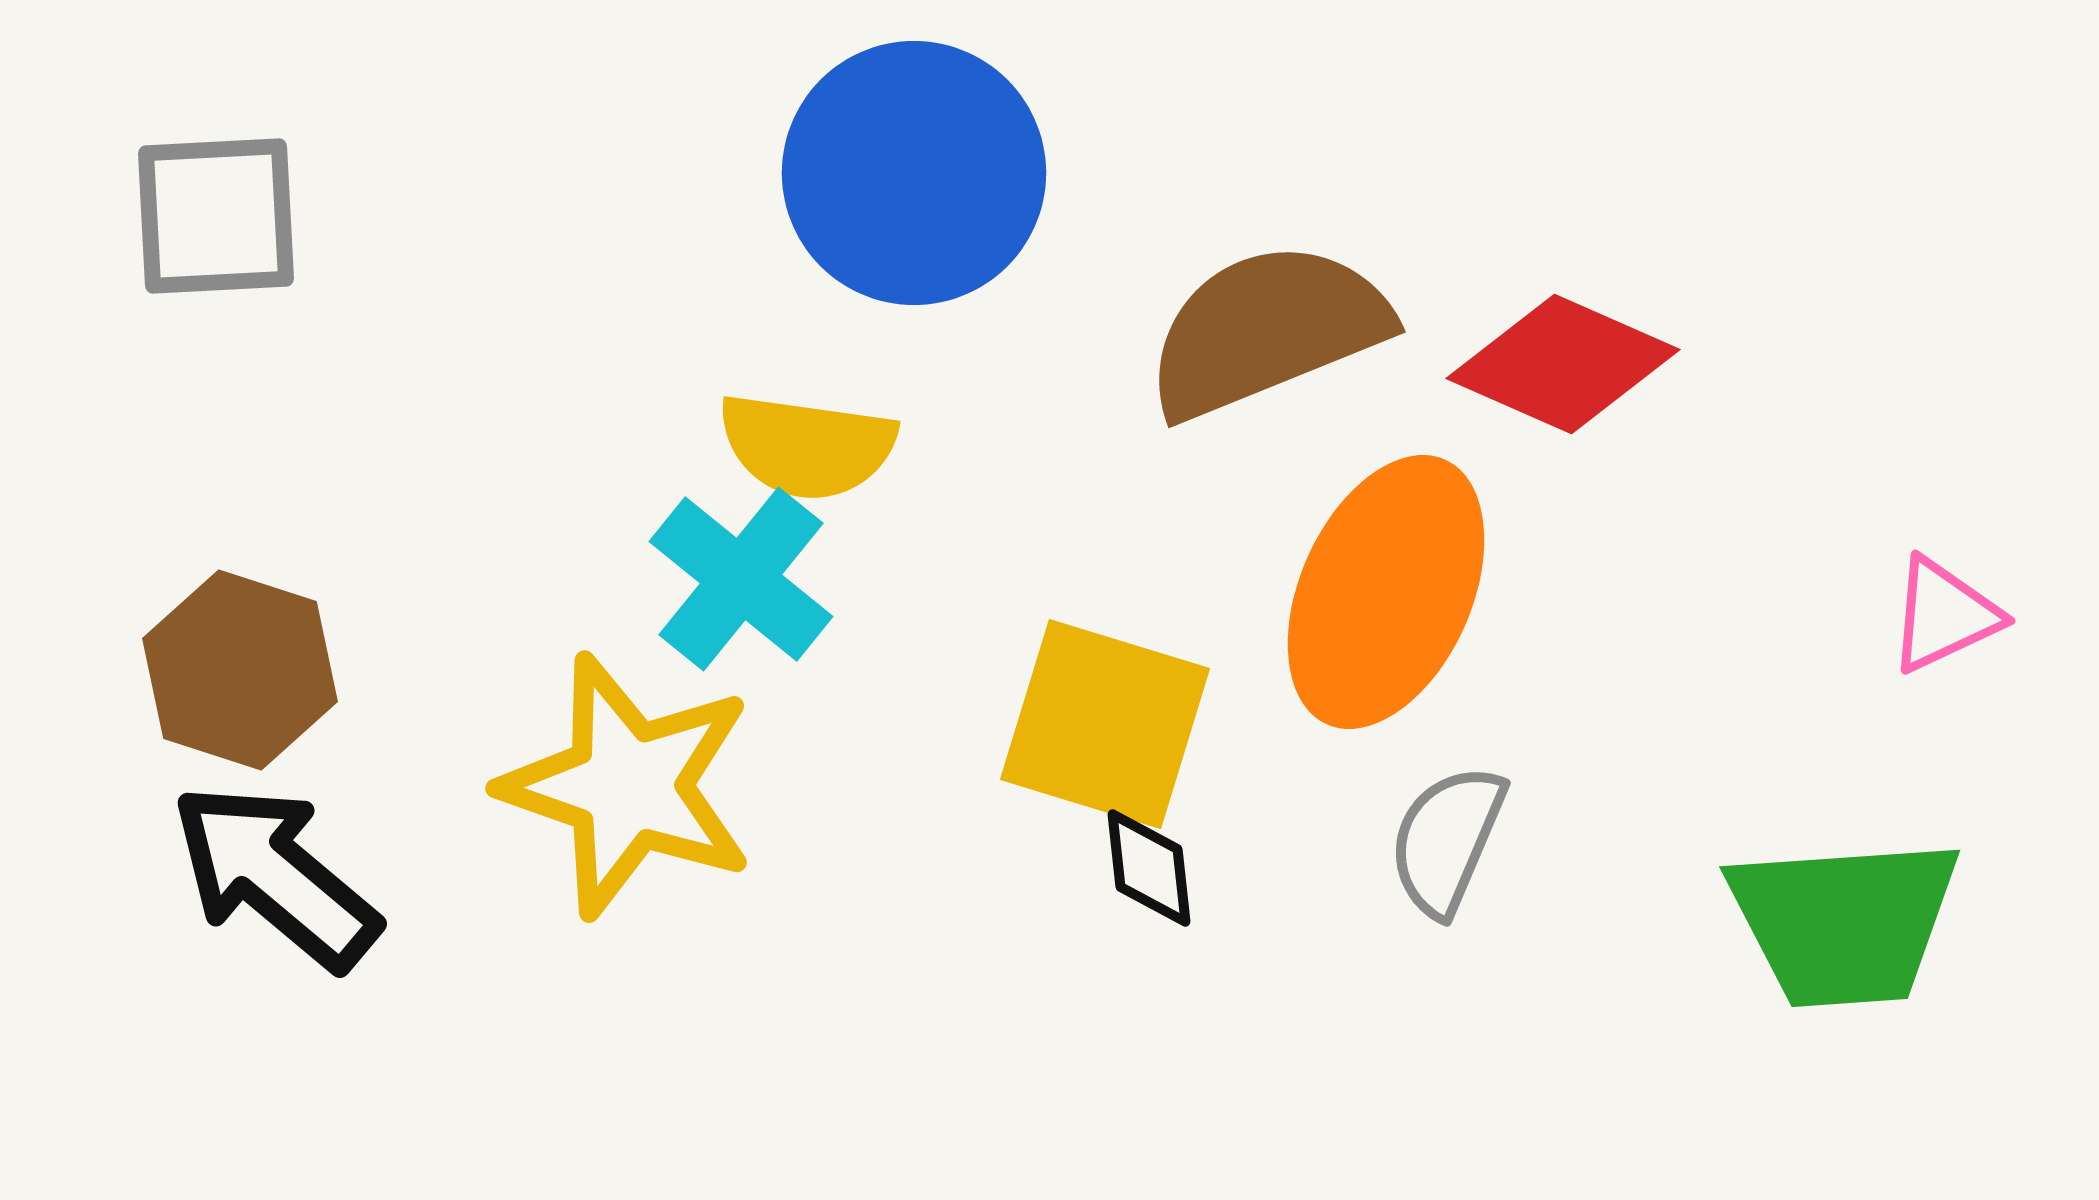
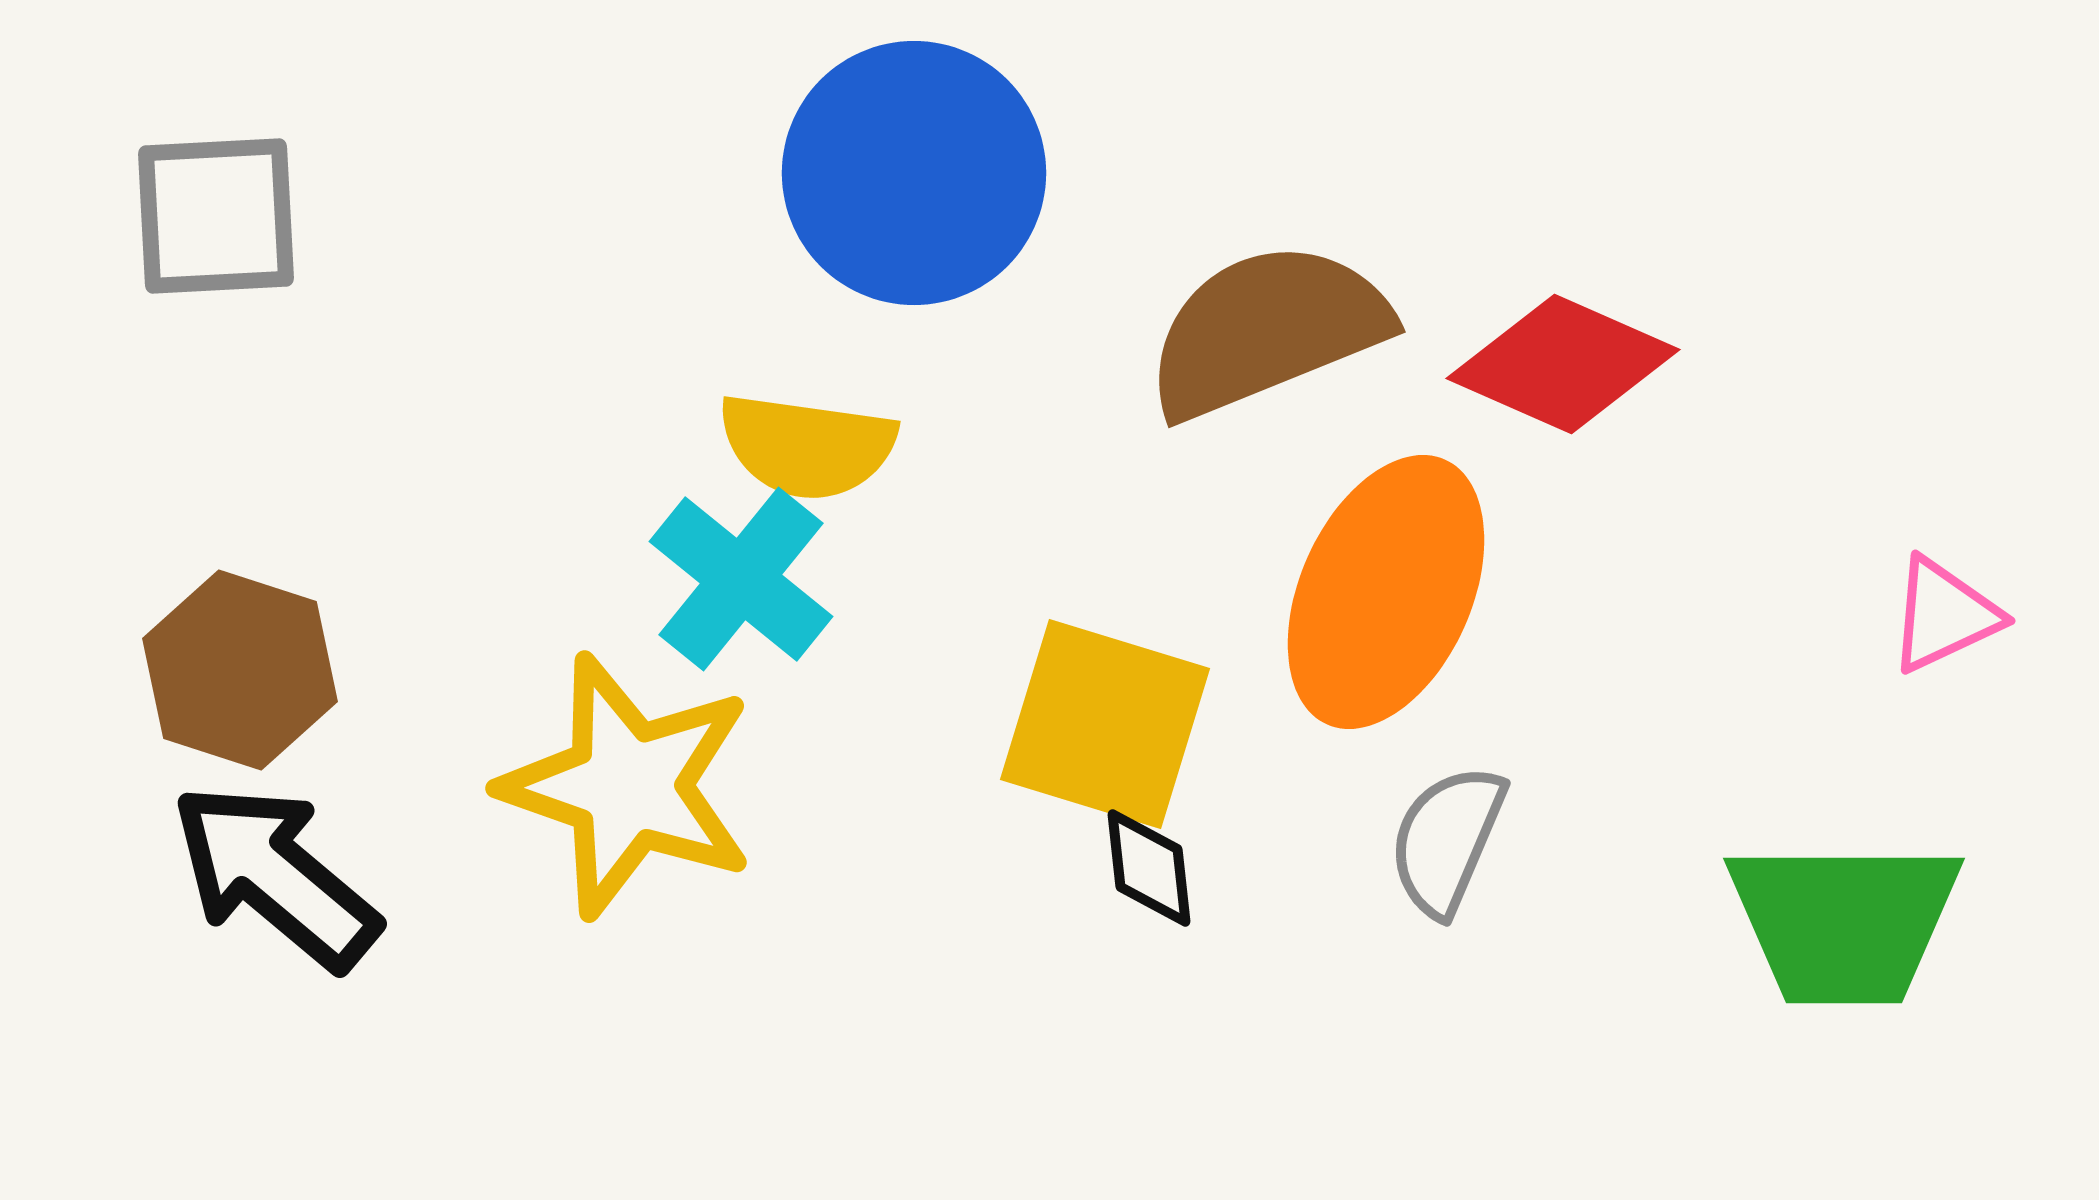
green trapezoid: rotated 4 degrees clockwise
